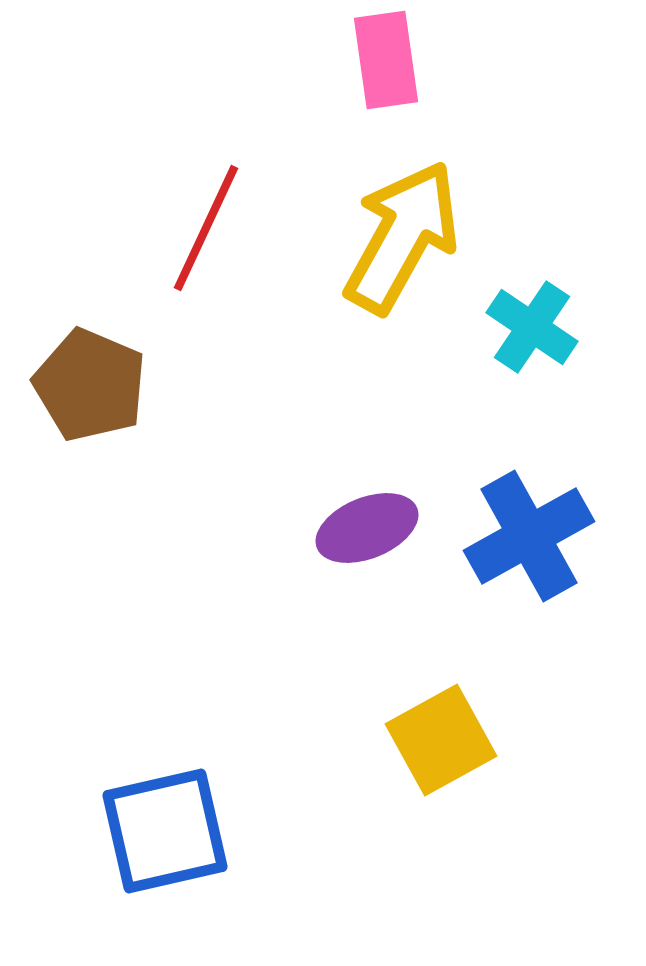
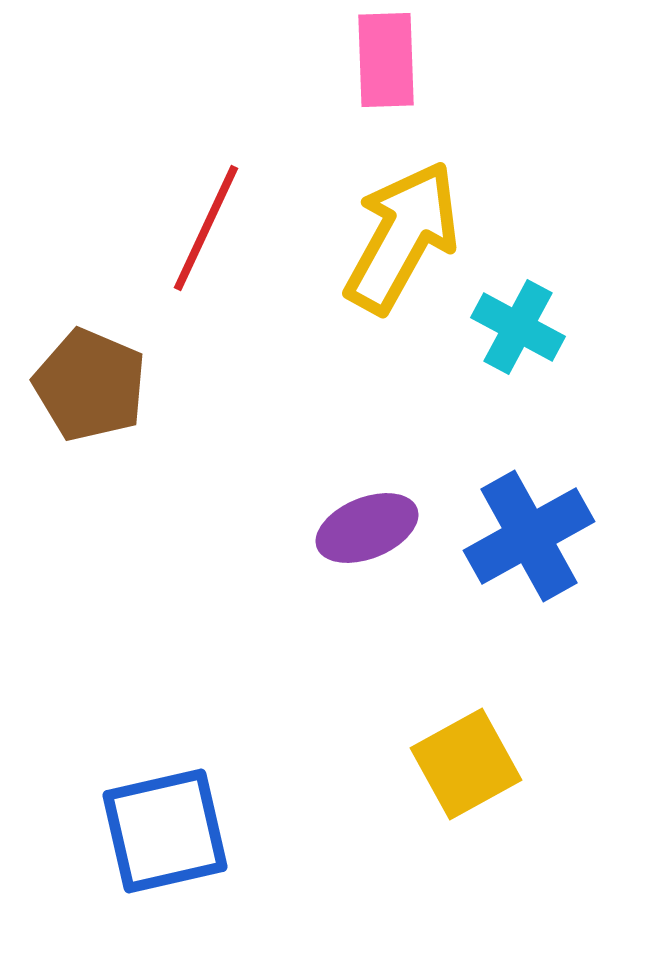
pink rectangle: rotated 6 degrees clockwise
cyan cross: moved 14 px left; rotated 6 degrees counterclockwise
yellow square: moved 25 px right, 24 px down
